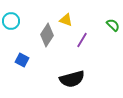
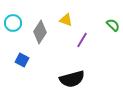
cyan circle: moved 2 px right, 2 px down
gray diamond: moved 7 px left, 3 px up
